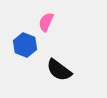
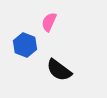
pink semicircle: moved 3 px right
